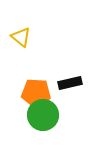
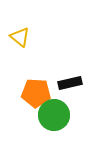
yellow triangle: moved 1 px left
green circle: moved 11 px right
